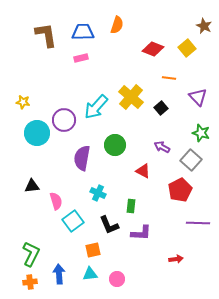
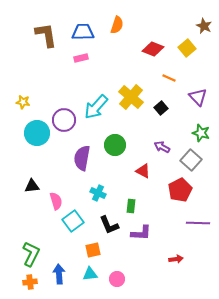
orange line: rotated 16 degrees clockwise
